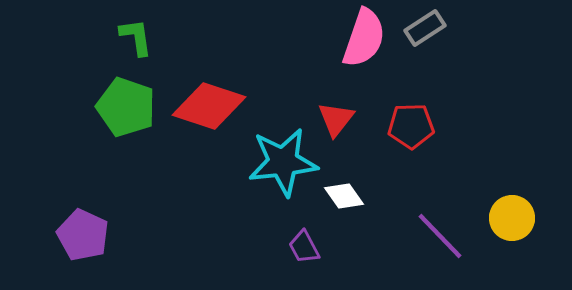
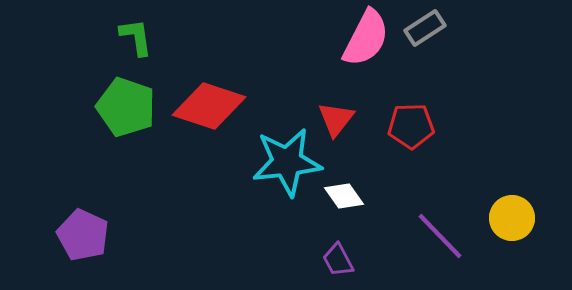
pink semicircle: moved 2 px right; rotated 8 degrees clockwise
cyan star: moved 4 px right
purple trapezoid: moved 34 px right, 13 px down
